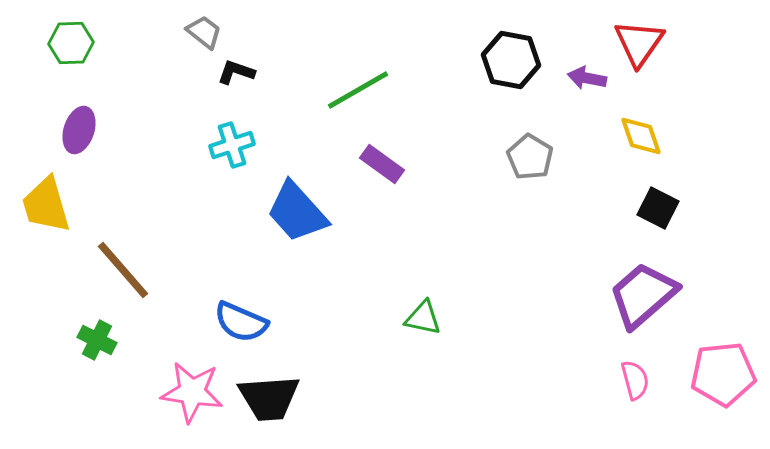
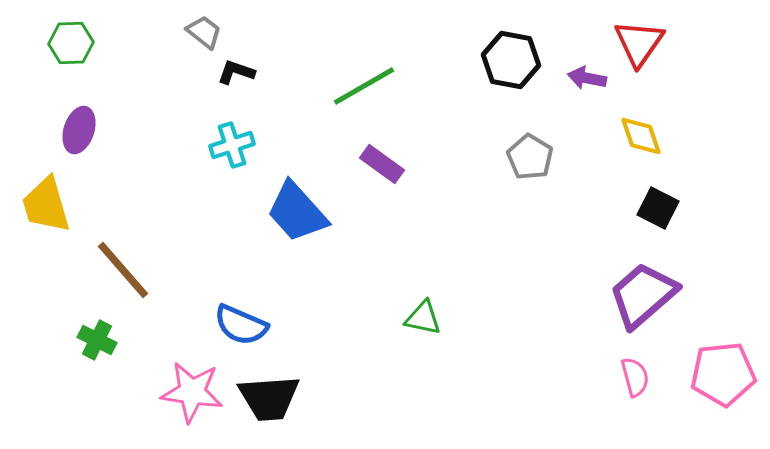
green line: moved 6 px right, 4 px up
blue semicircle: moved 3 px down
pink semicircle: moved 3 px up
